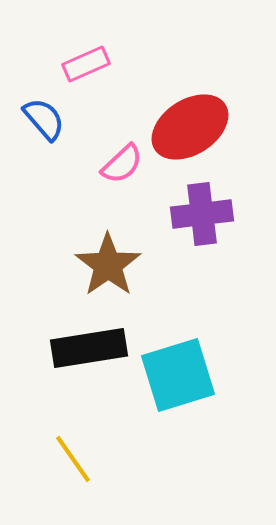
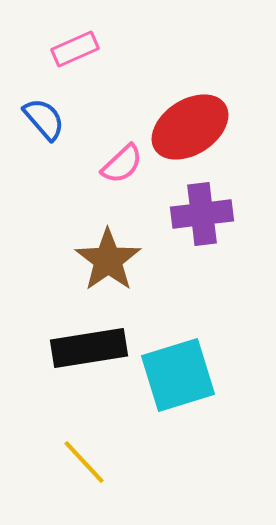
pink rectangle: moved 11 px left, 15 px up
brown star: moved 5 px up
yellow line: moved 11 px right, 3 px down; rotated 8 degrees counterclockwise
